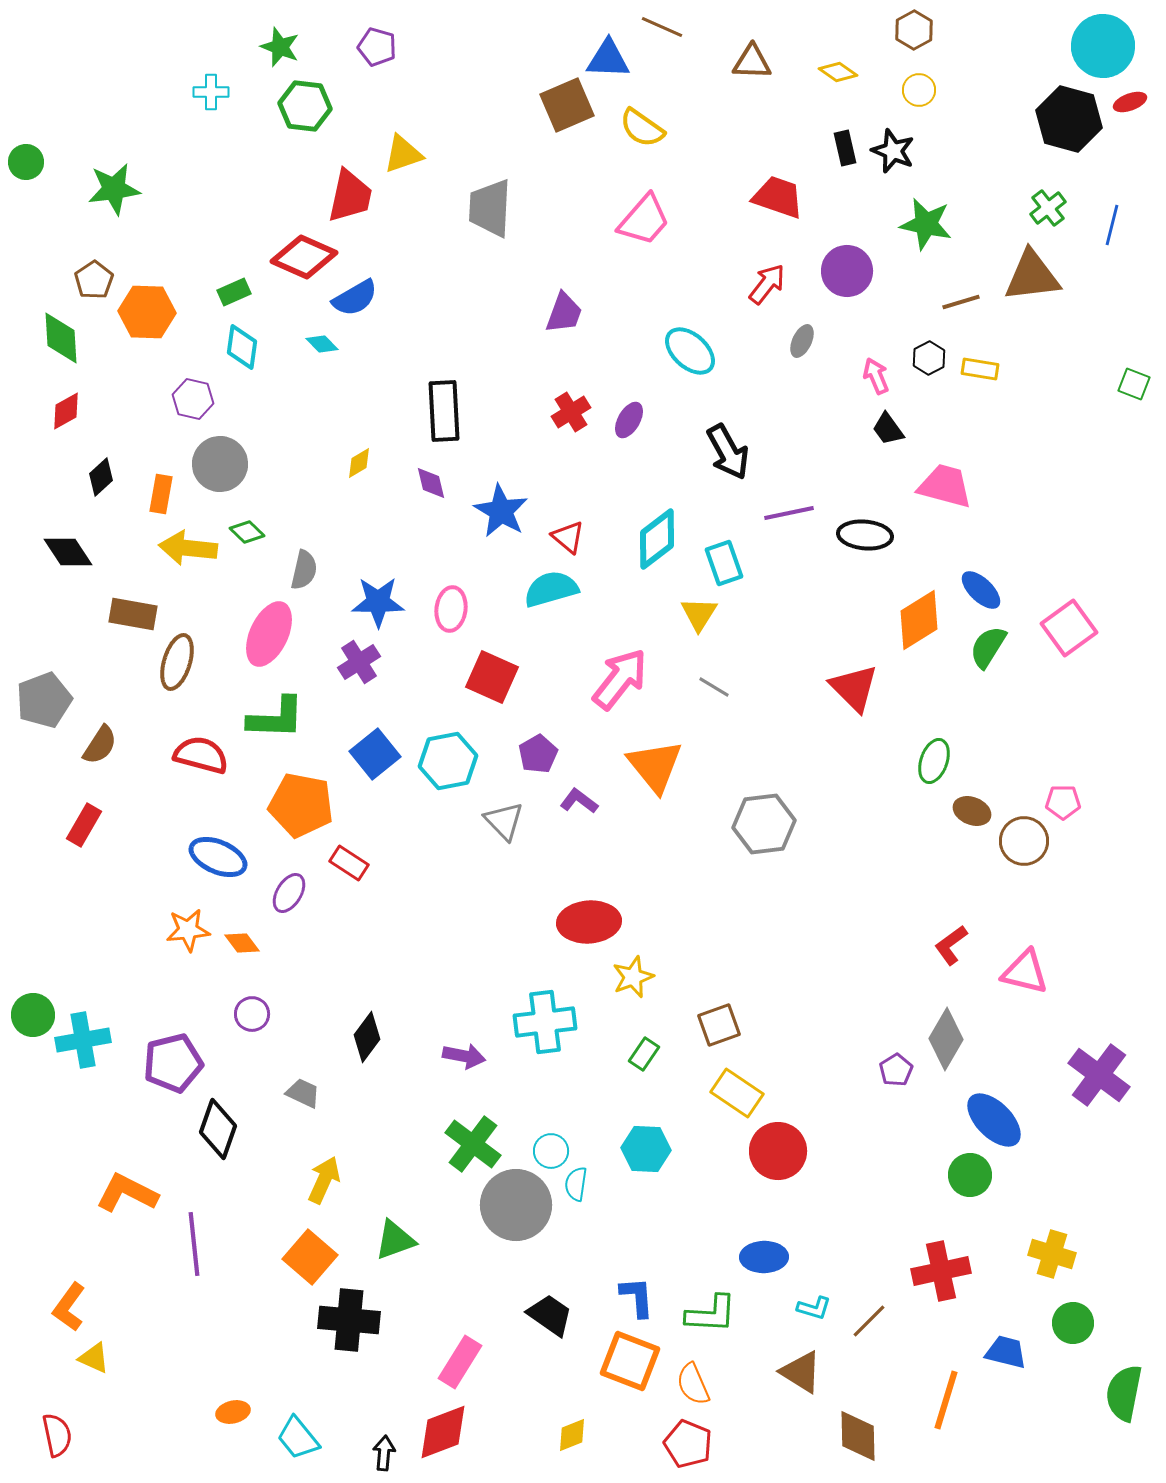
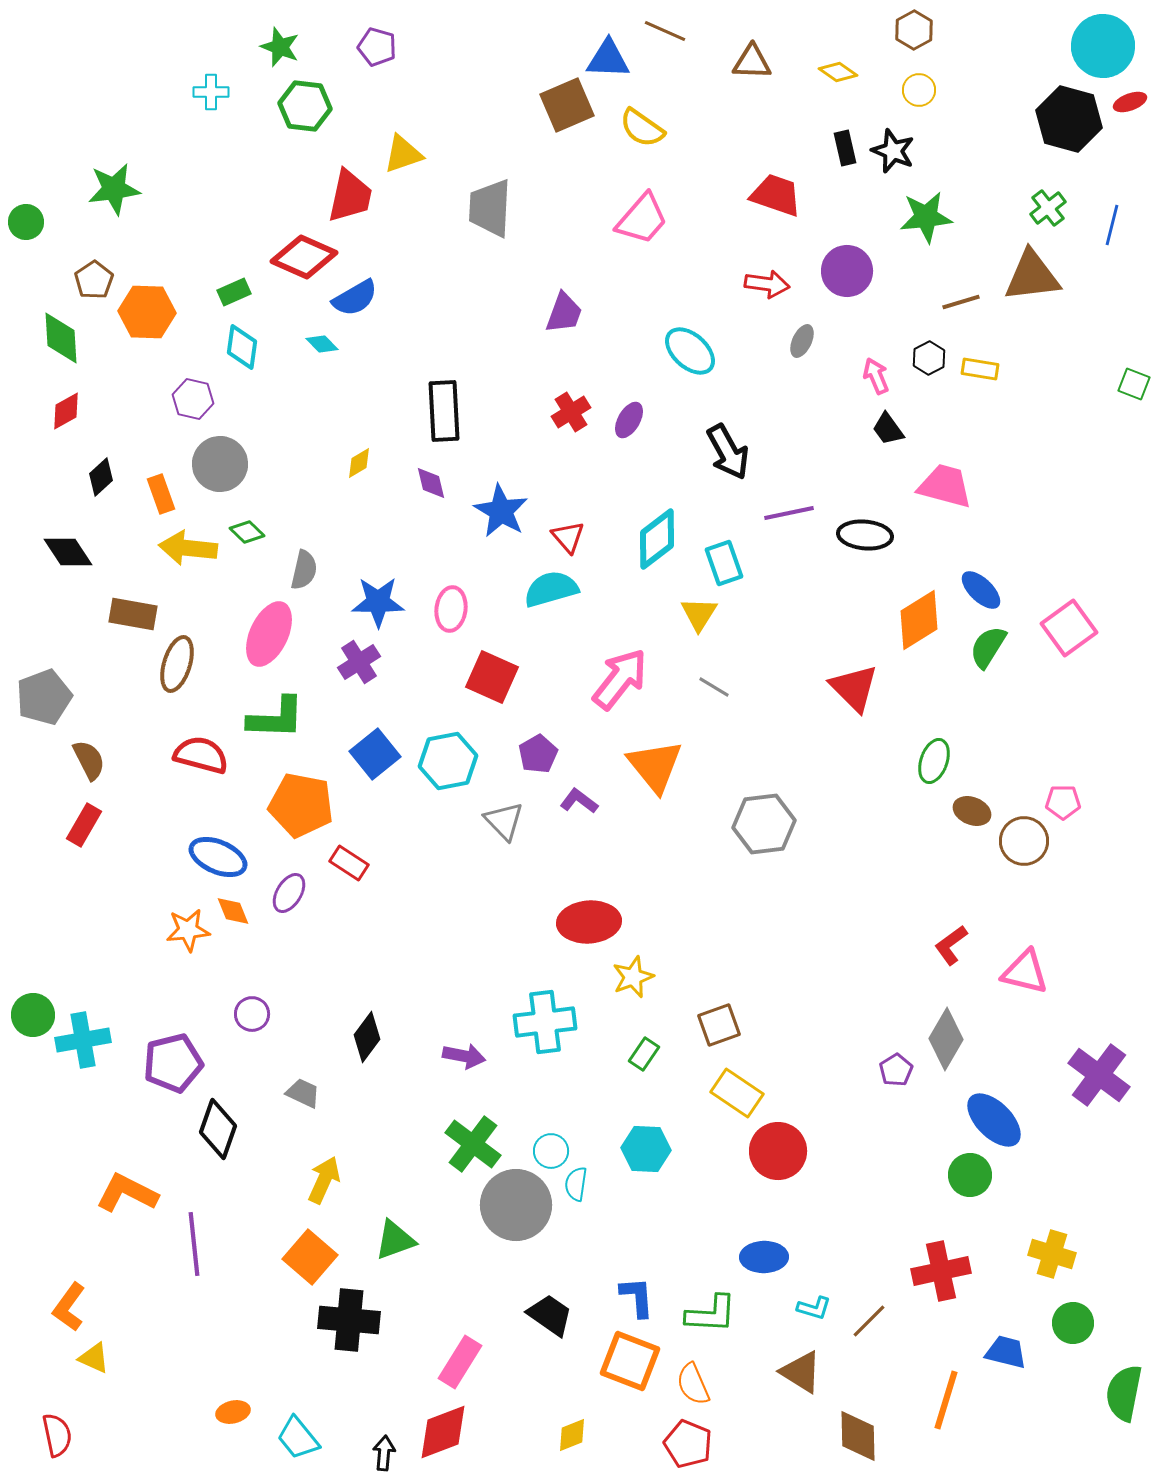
brown line at (662, 27): moved 3 px right, 4 px down
green circle at (26, 162): moved 60 px down
red trapezoid at (778, 197): moved 2 px left, 2 px up
pink trapezoid at (644, 220): moved 2 px left, 1 px up
green star at (926, 224): moved 7 px up; rotated 18 degrees counterclockwise
red arrow at (767, 284): rotated 60 degrees clockwise
orange rectangle at (161, 494): rotated 30 degrees counterclockwise
red triangle at (568, 537): rotated 9 degrees clockwise
brown ellipse at (177, 662): moved 2 px down
gray pentagon at (44, 700): moved 3 px up
brown semicircle at (100, 745): moved 11 px left, 15 px down; rotated 60 degrees counterclockwise
orange diamond at (242, 943): moved 9 px left, 32 px up; rotated 15 degrees clockwise
